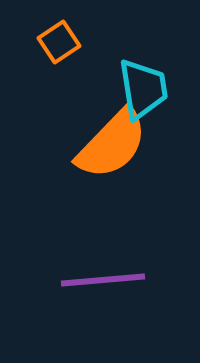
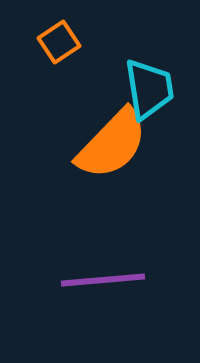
cyan trapezoid: moved 6 px right
